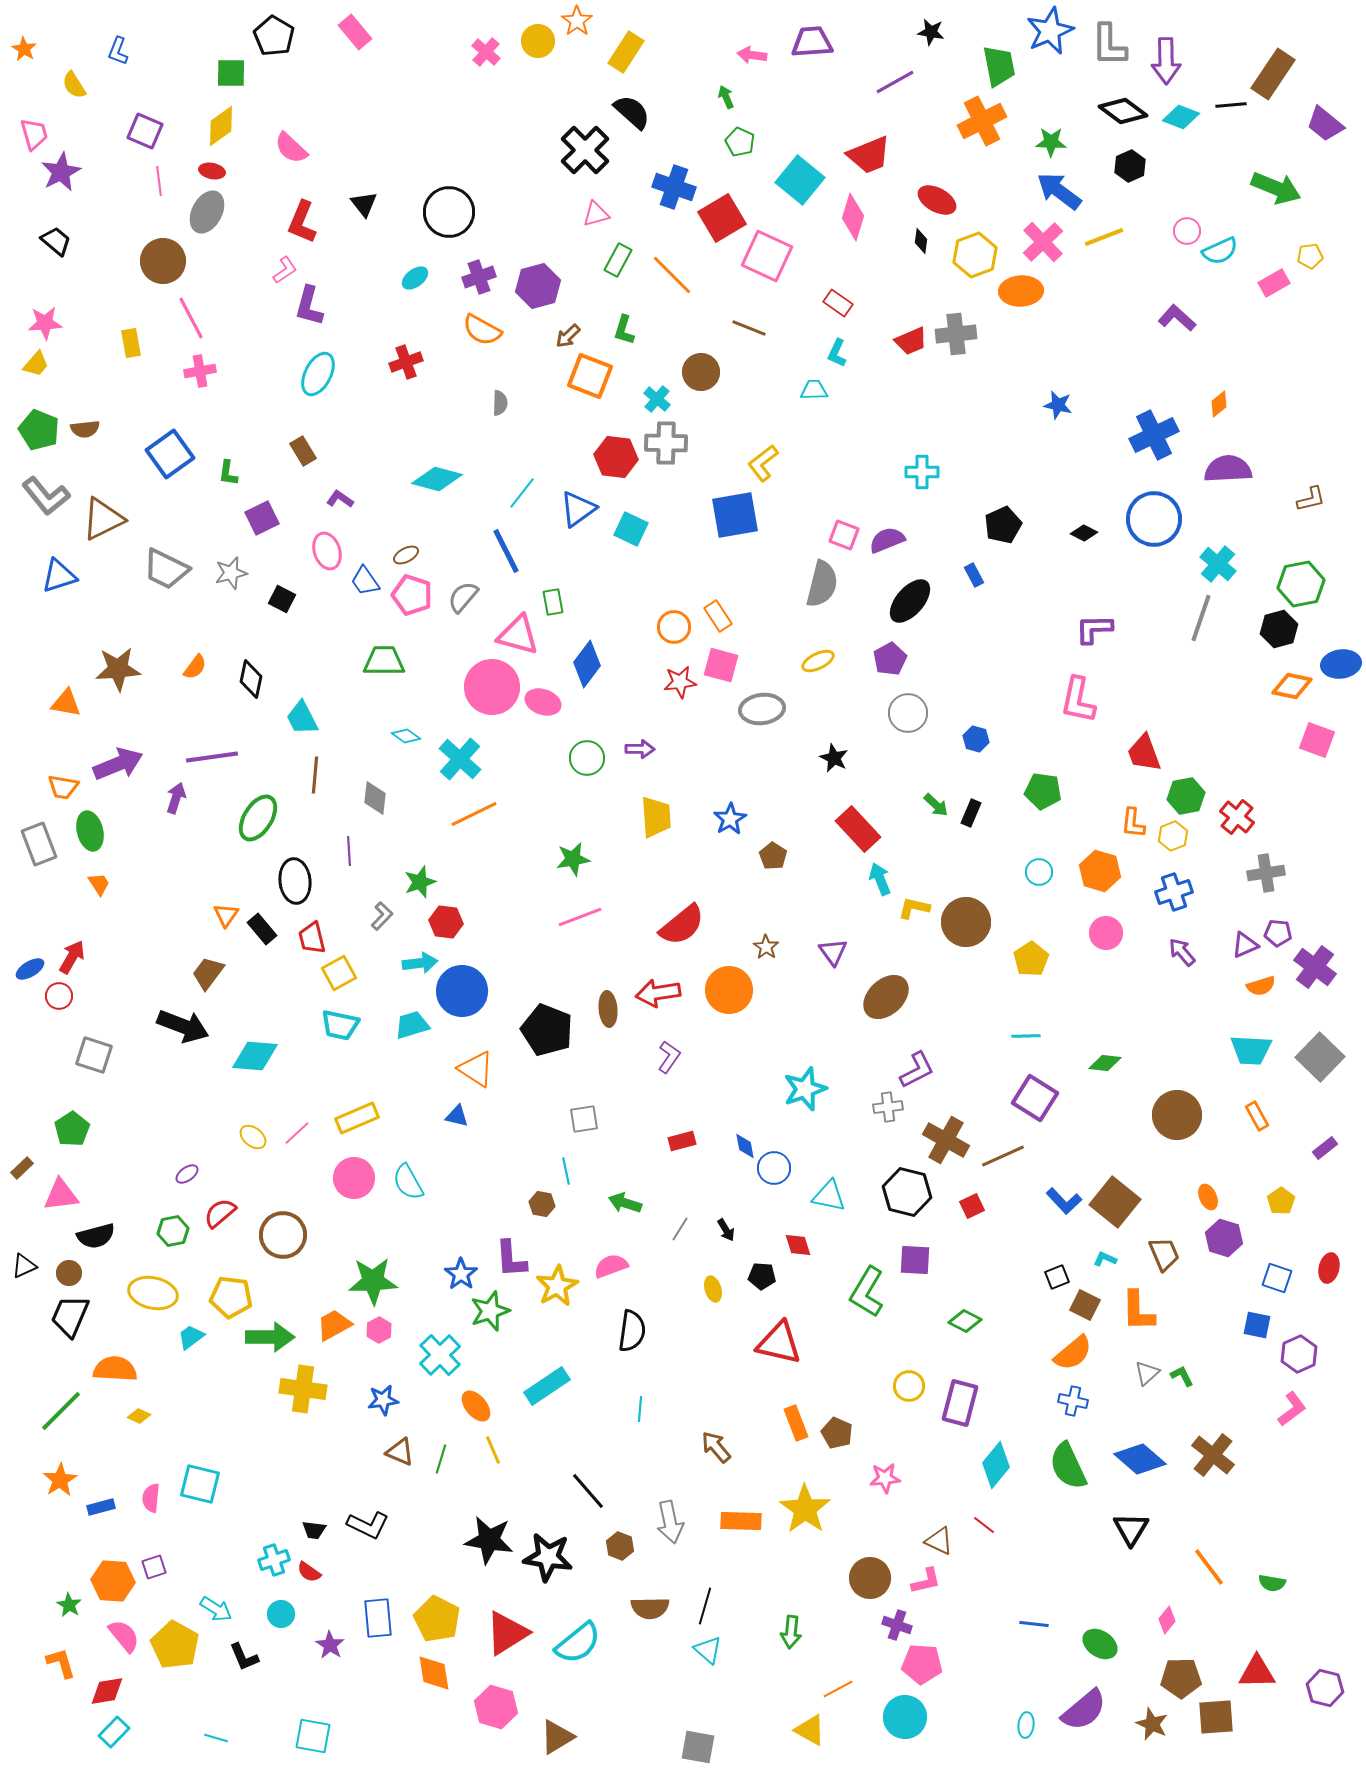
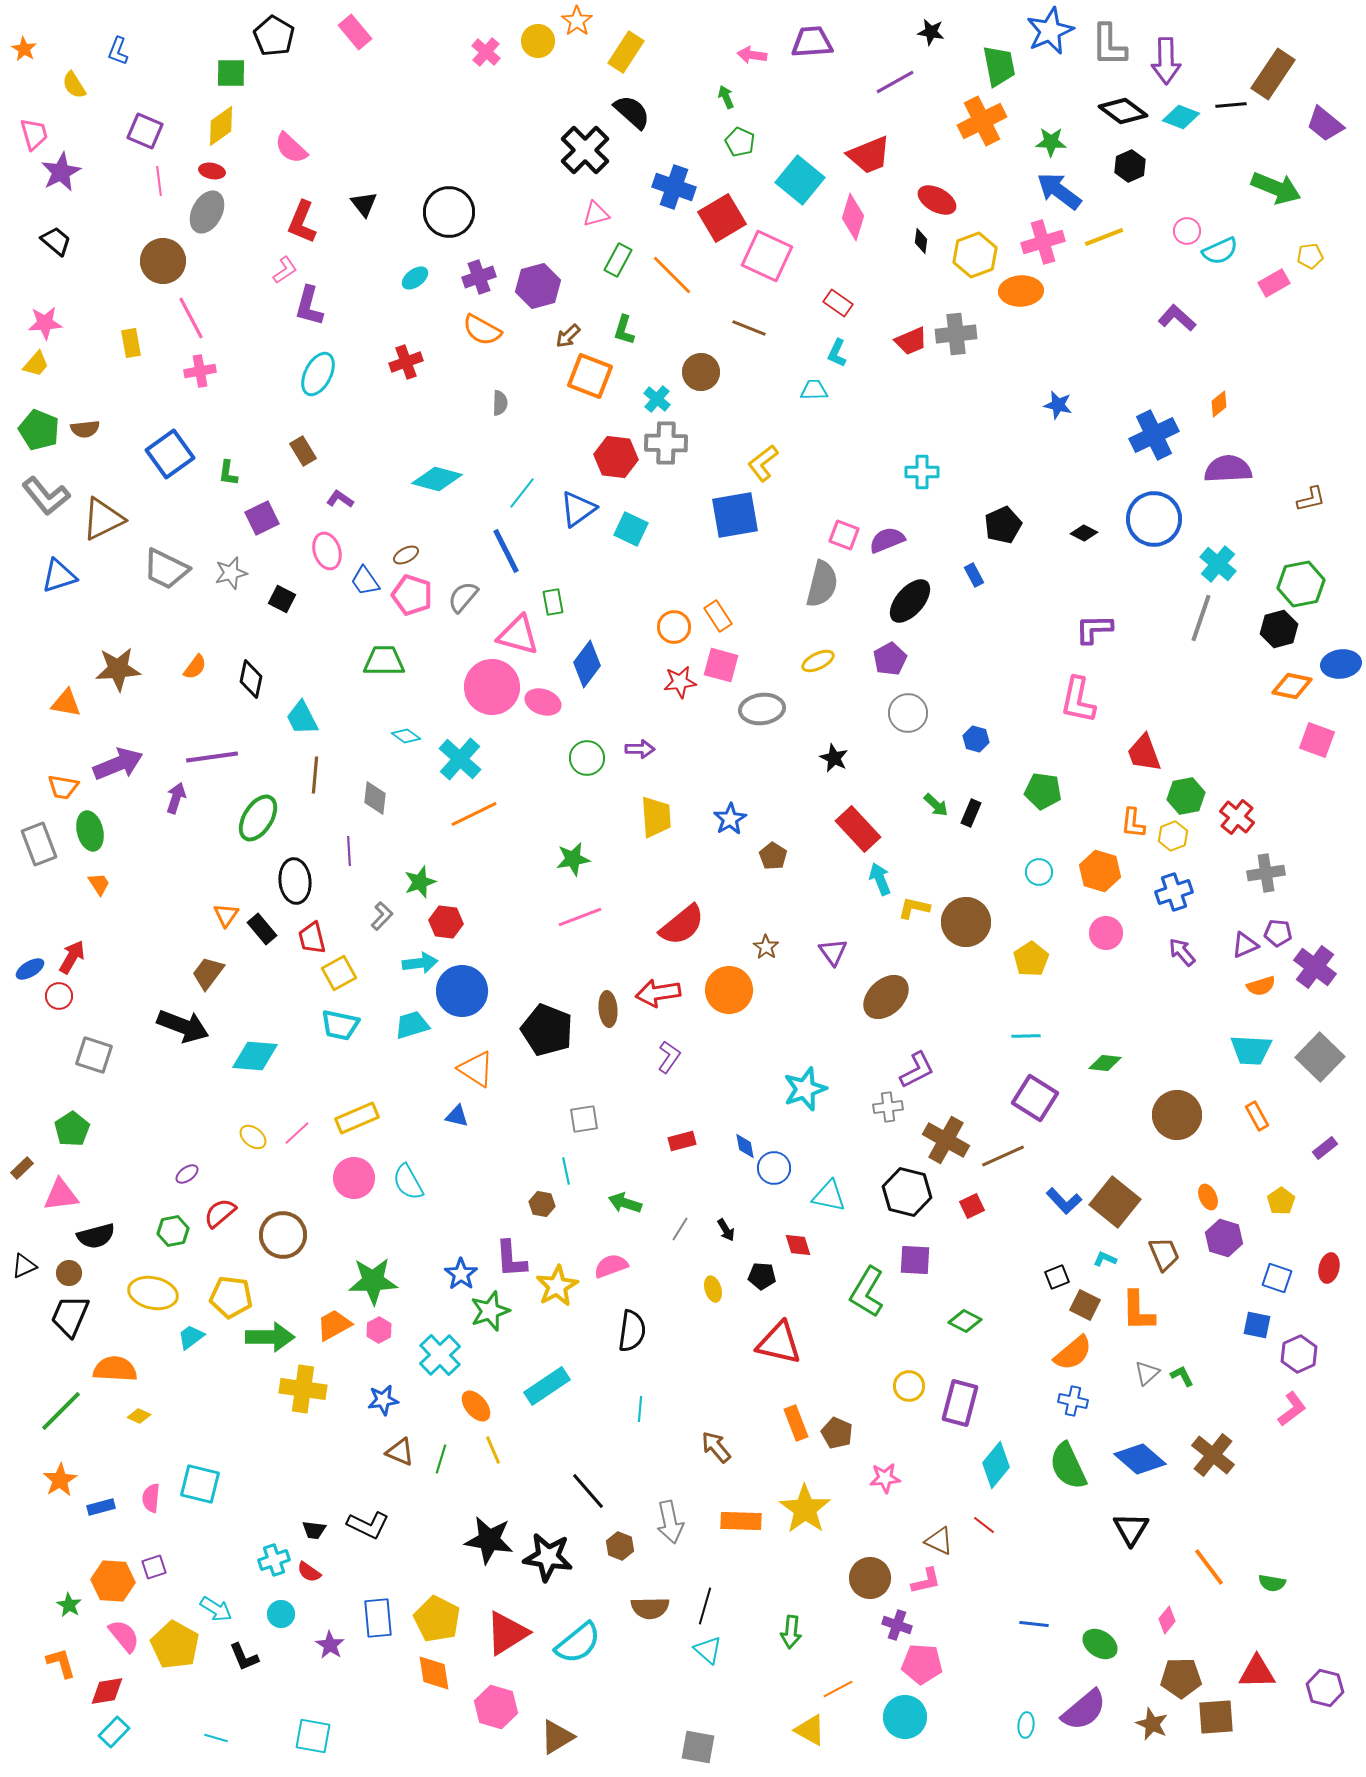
pink cross at (1043, 242): rotated 27 degrees clockwise
